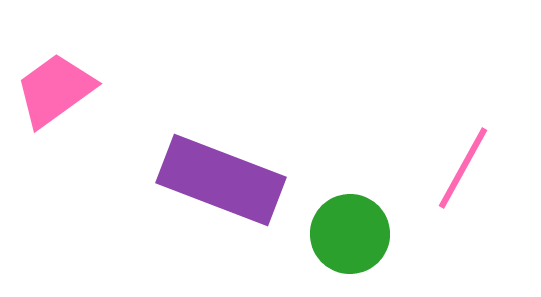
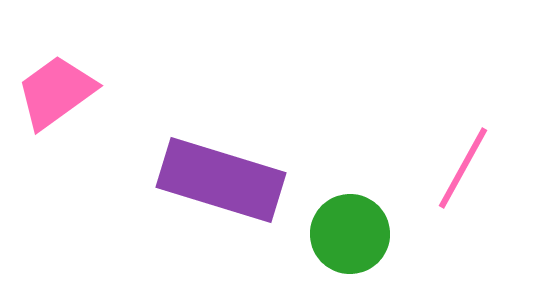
pink trapezoid: moved 1 px right, 2 px down
purple rectangle: rotated 4 degrees counterclockwise
